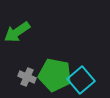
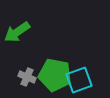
cyan square: moved 2 px left; rotated 20 degrees clockwise
